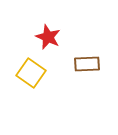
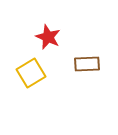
yellow square: rotated 24 degrees clockwise
